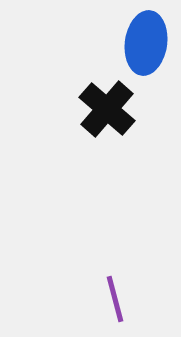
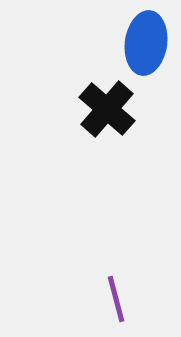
purple line: moved 1 px right
